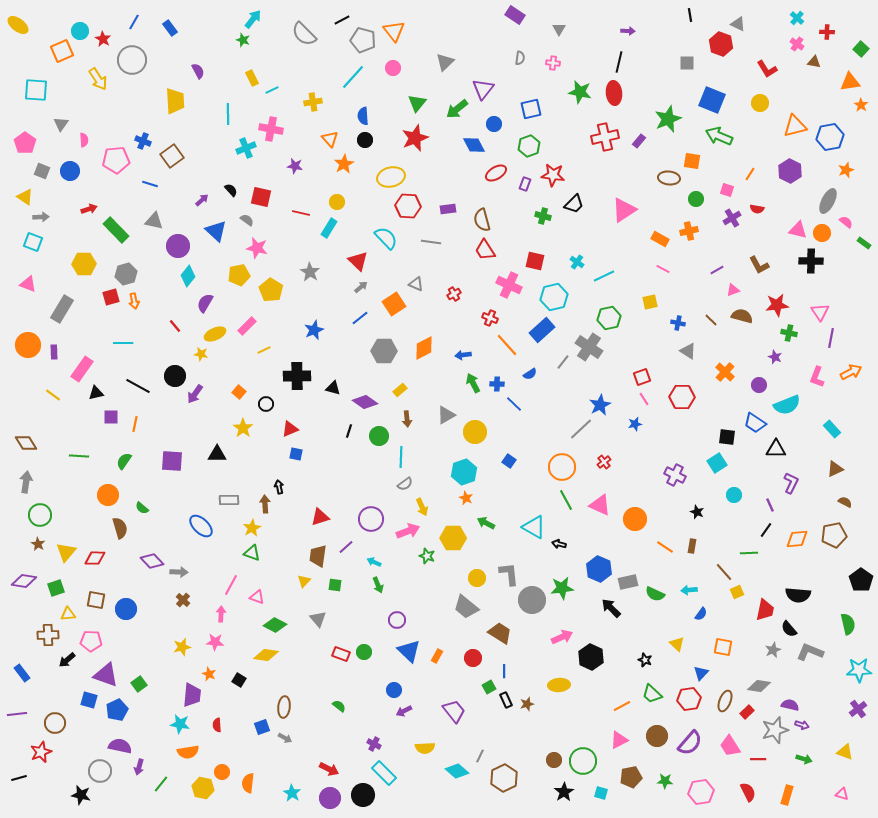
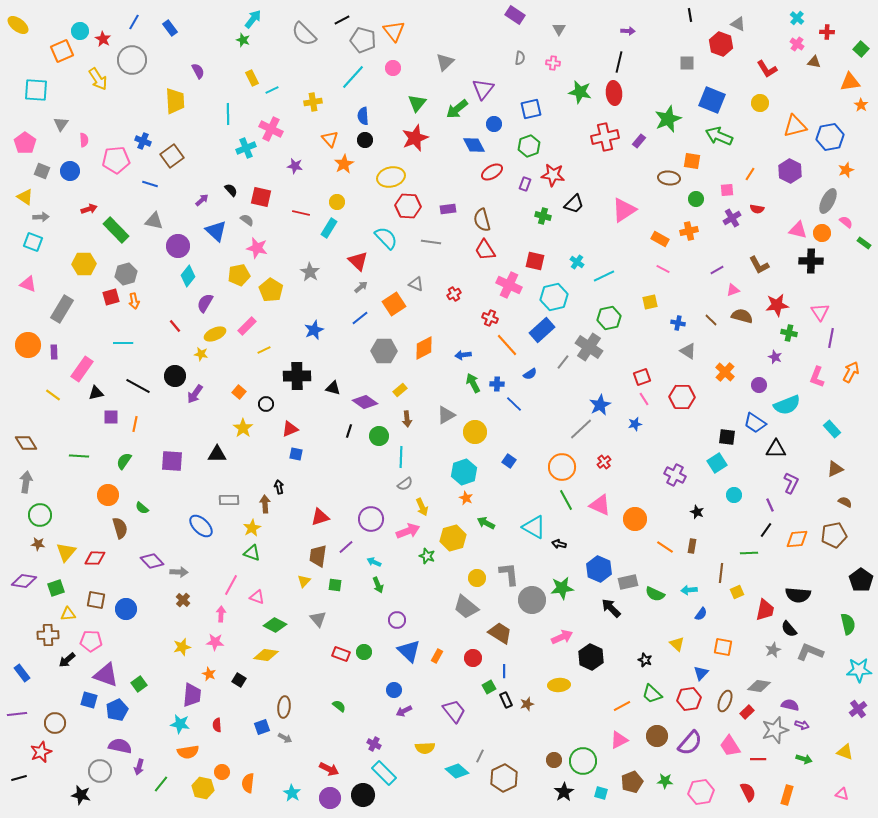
pink cross at (271, 129): rotated 15 degrees clockwise
red ellipse at (496, 173): moved 4 px left, 1 px up
pink square at (727, 190): rotated 24 degrees counterclockwise
orange arrow at (851, 372): rotated 35 degrees counterclockwise
yellow hexagon at (453, 538): rotated 15 degrees counterclockwise
brown star at (38, 544): rotated 24 degrees counterclockwise
brown line at (724, 572): moved 3 px left, 1 px down; rotated 48 degrees clockwise
brown pentagon at (631, 777): moved 1 px right, 5 px down; rotated 10 degrees counterclockwise
